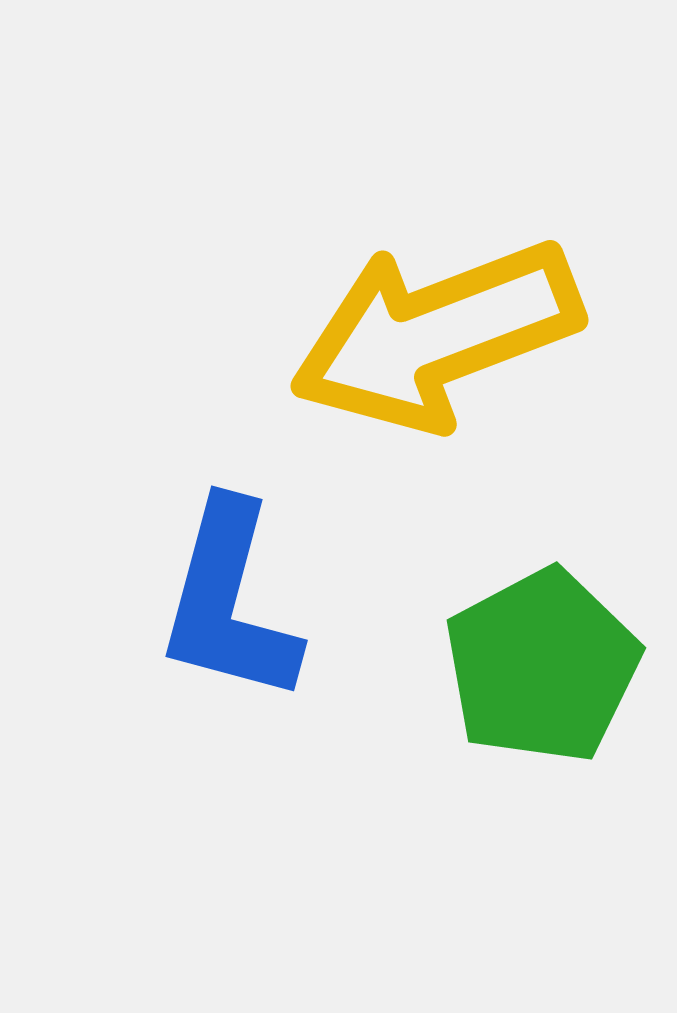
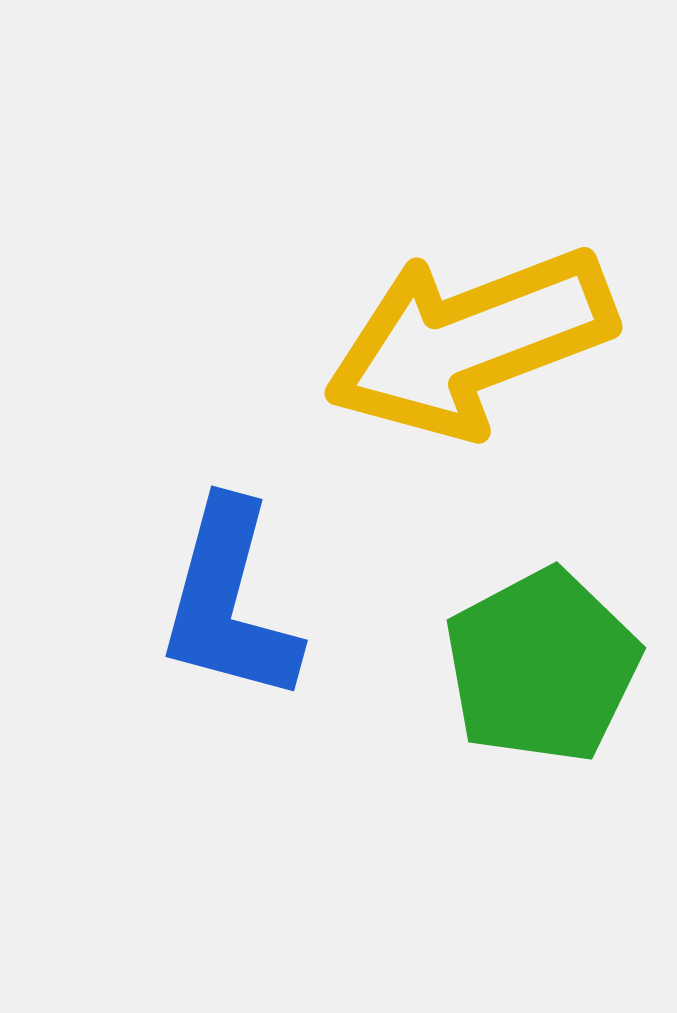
yellow arrow: moved 34 px right, 7 px down
